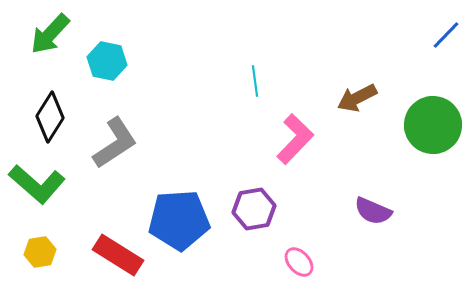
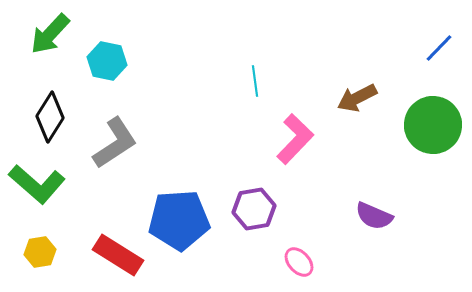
blue line: moved 7 px left, 13 px down
purple semicircle: moved 1 px right, 5 px down
